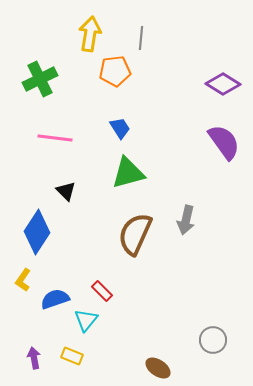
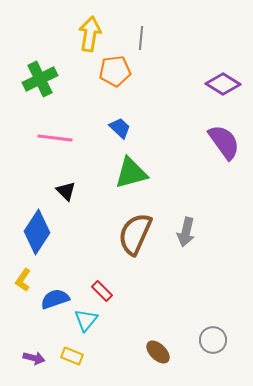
blue trapezoid: rotated 15 degrees counterclockwise
green triangle: moved 3 px right
gray arrow: moved 12 px down
purple arrow: rotated 115 degrees clockwise
brown ellipse: moved 16 px up; rotated 10 degrees clockwise
